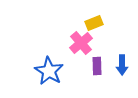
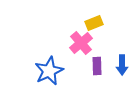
blue star: rotated 16 degrees clockwise
